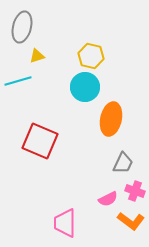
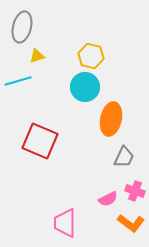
gray trapezoid: moved 1 px right, 6 px up
orange L-shape: moved 2 px down
